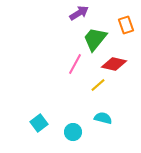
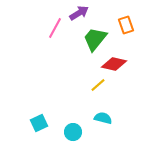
pink line: moved 20 px left, 36 px up
cyan square: rotated 12 degrees clockwise
